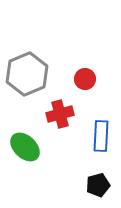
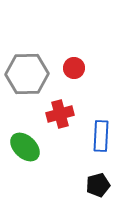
gray hexagon: rotated 21 degrees clockwise
red circle: moved 11 px left, 11 px up
